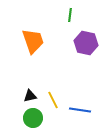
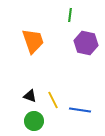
black triangle: rotated 32 degrees clockwise
green circle: moved 1 px right, 3 px down
